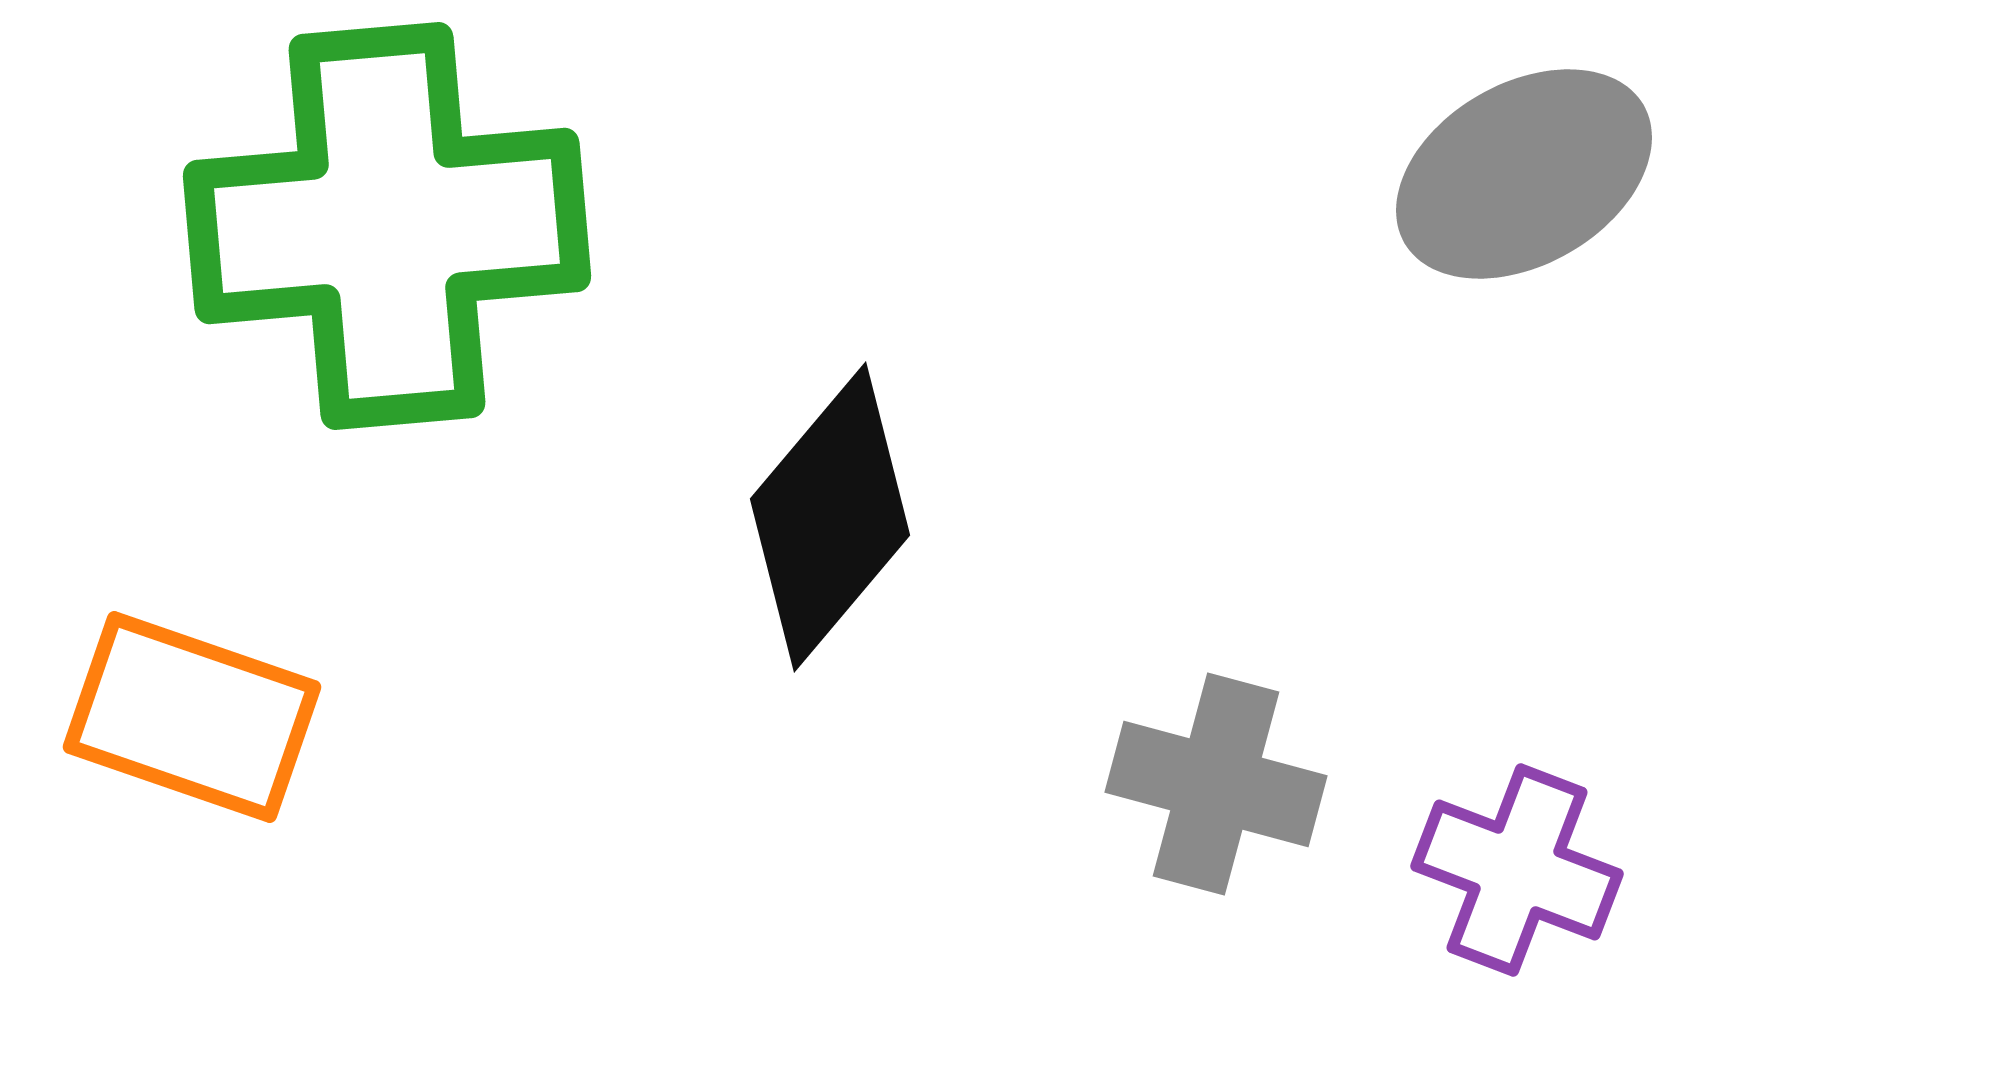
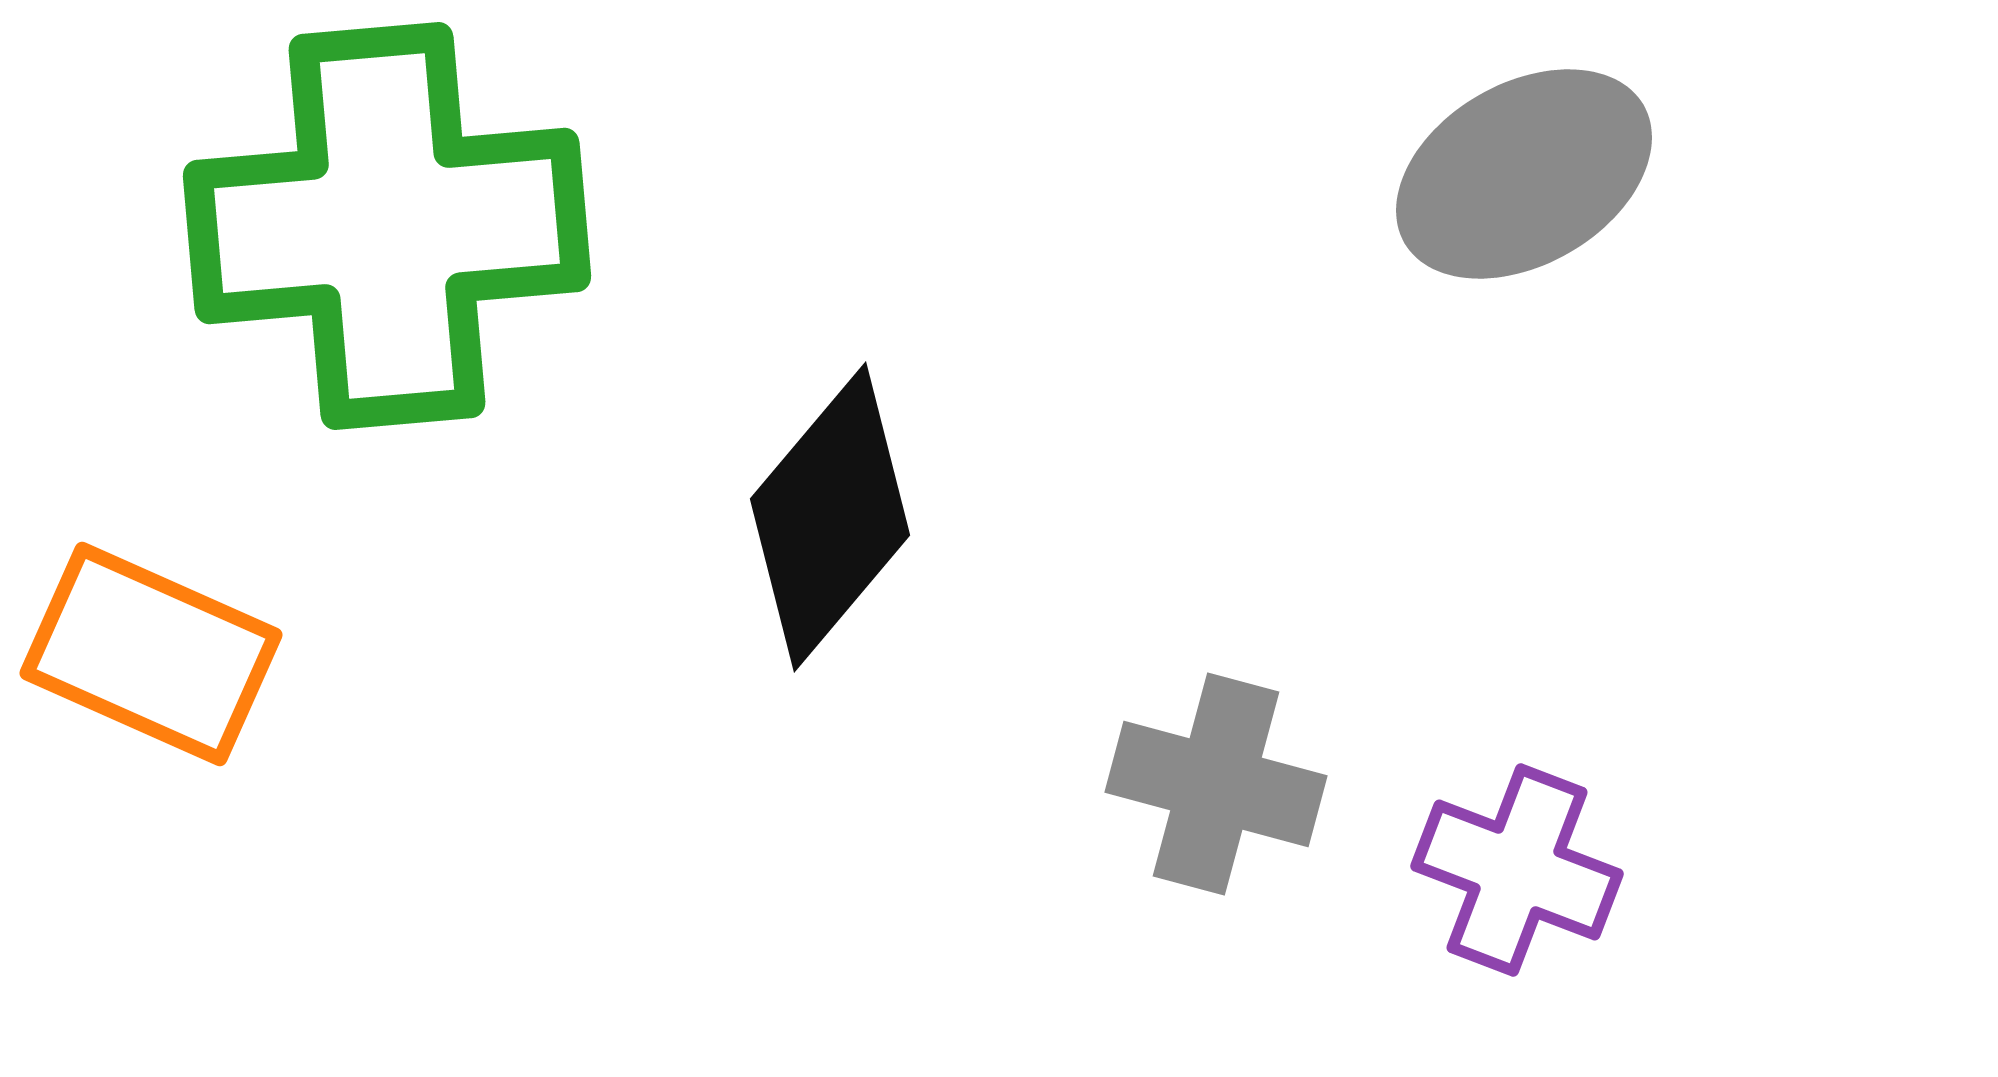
orange rectangle: moved 41 px left, 63 px up; rotated 5 degrees clockwise
